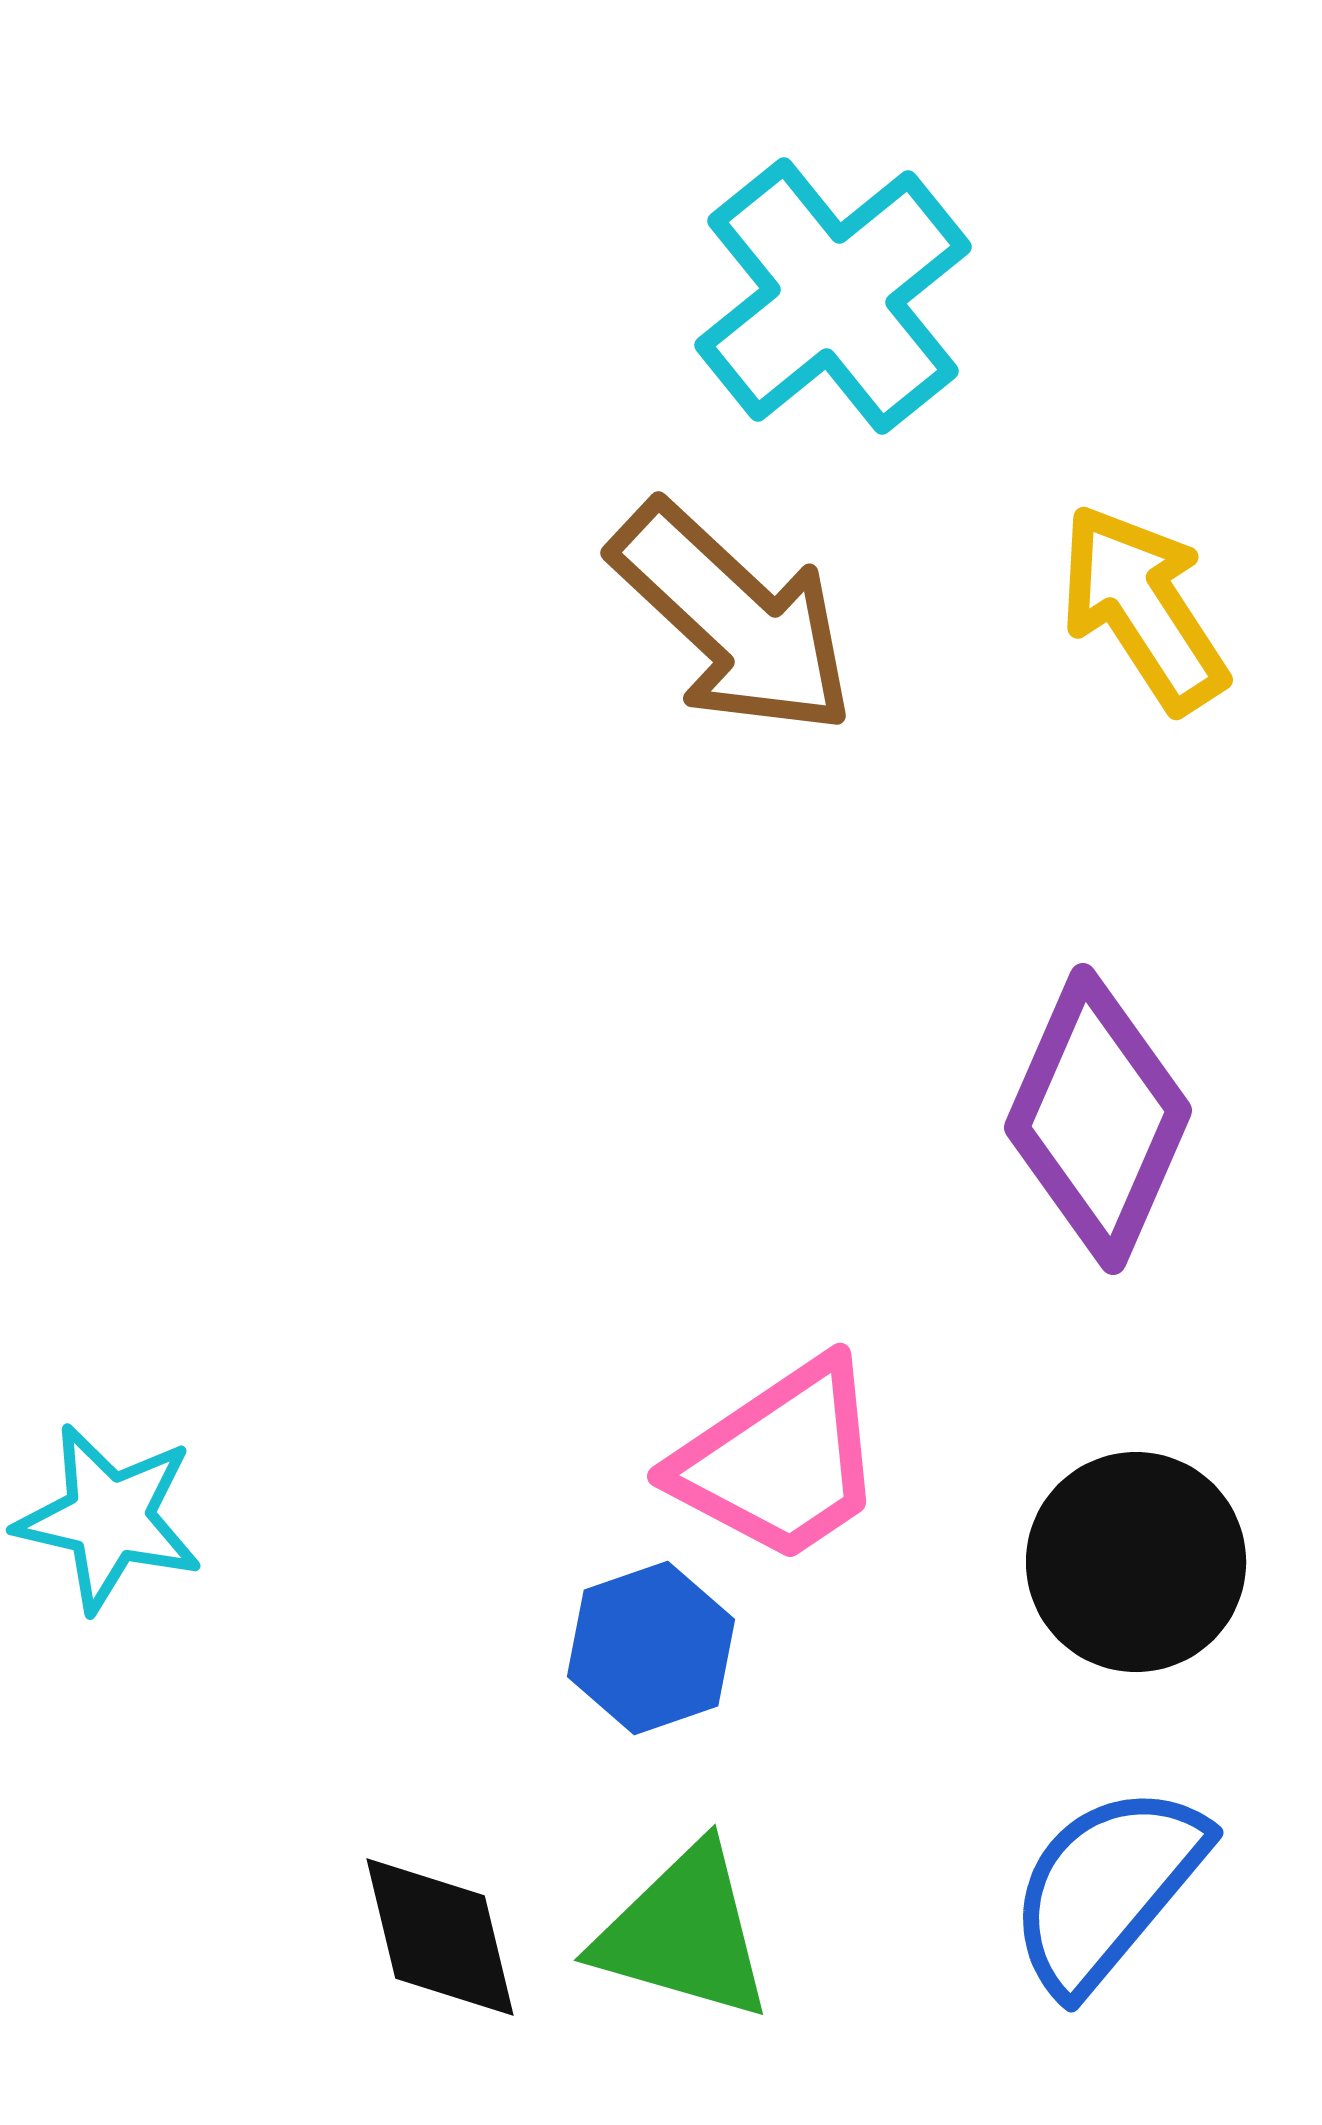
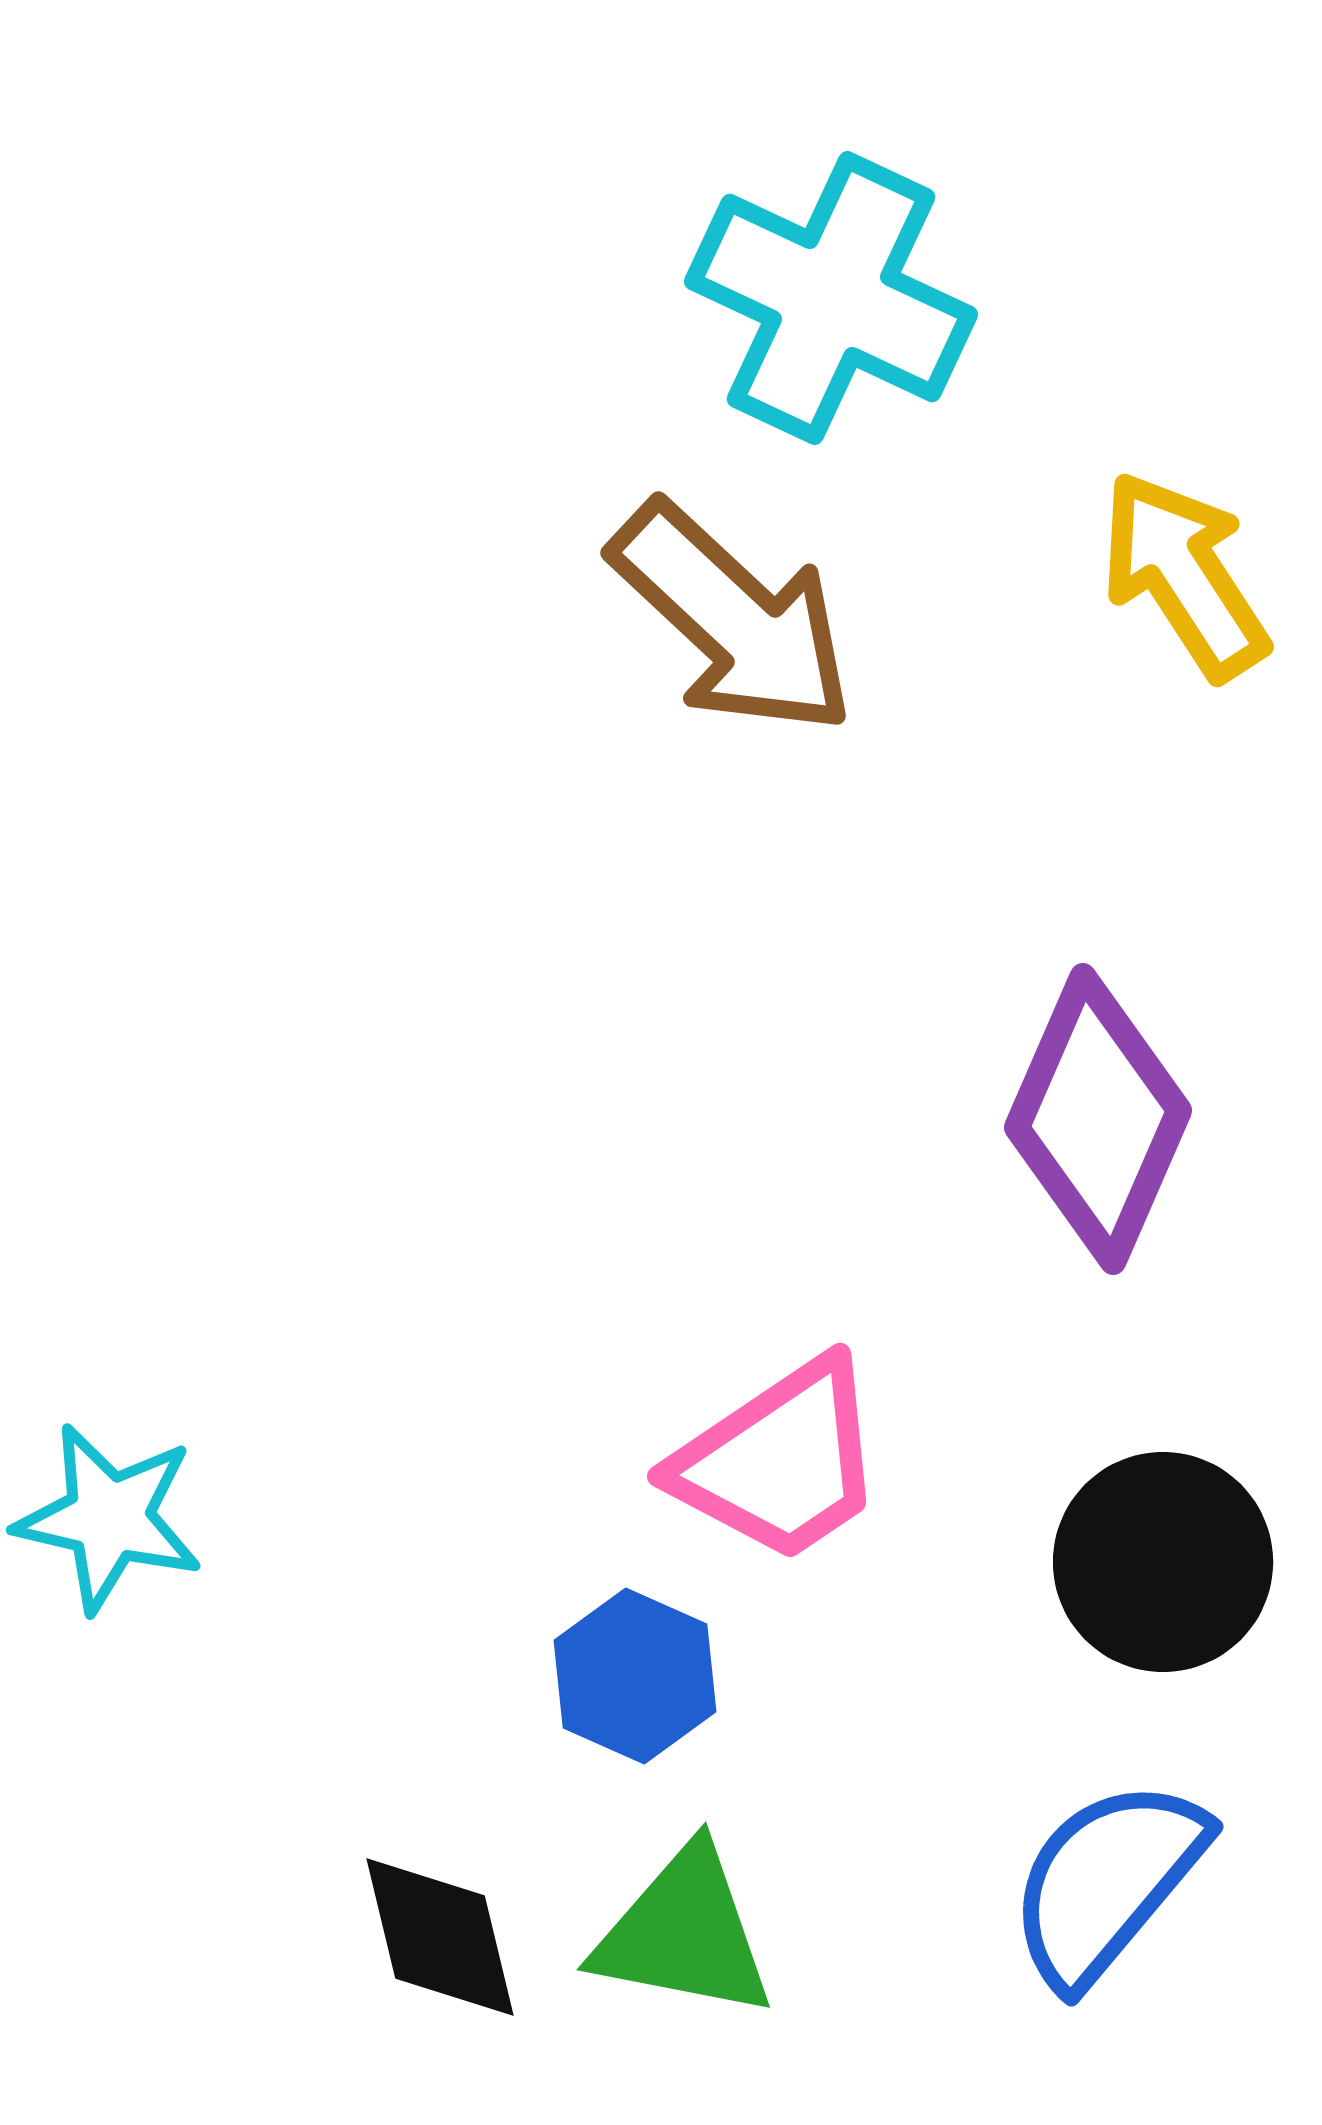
cyan cross: moved 2 px left, 2 px down; rotated 26 degrees counterclockwise
yellow arrow: moved 41 px right, 33 px up
black circle: moved 27 px right
blue hexagon: moved 16 px left, 28 px down; rotated 17 degrees counterclockwise
blue semicircle: moved 6 px up
green triangle: rotated 5 degrees counterclockwise
